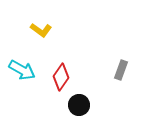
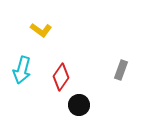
cyan arrow: rotated 76 degrees clockwise
